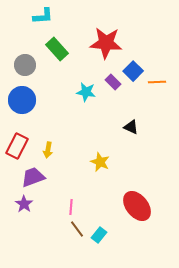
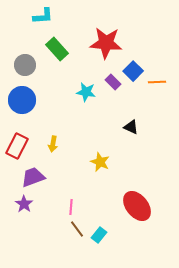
yellow arrow: moved 5 px right, 6 px up
